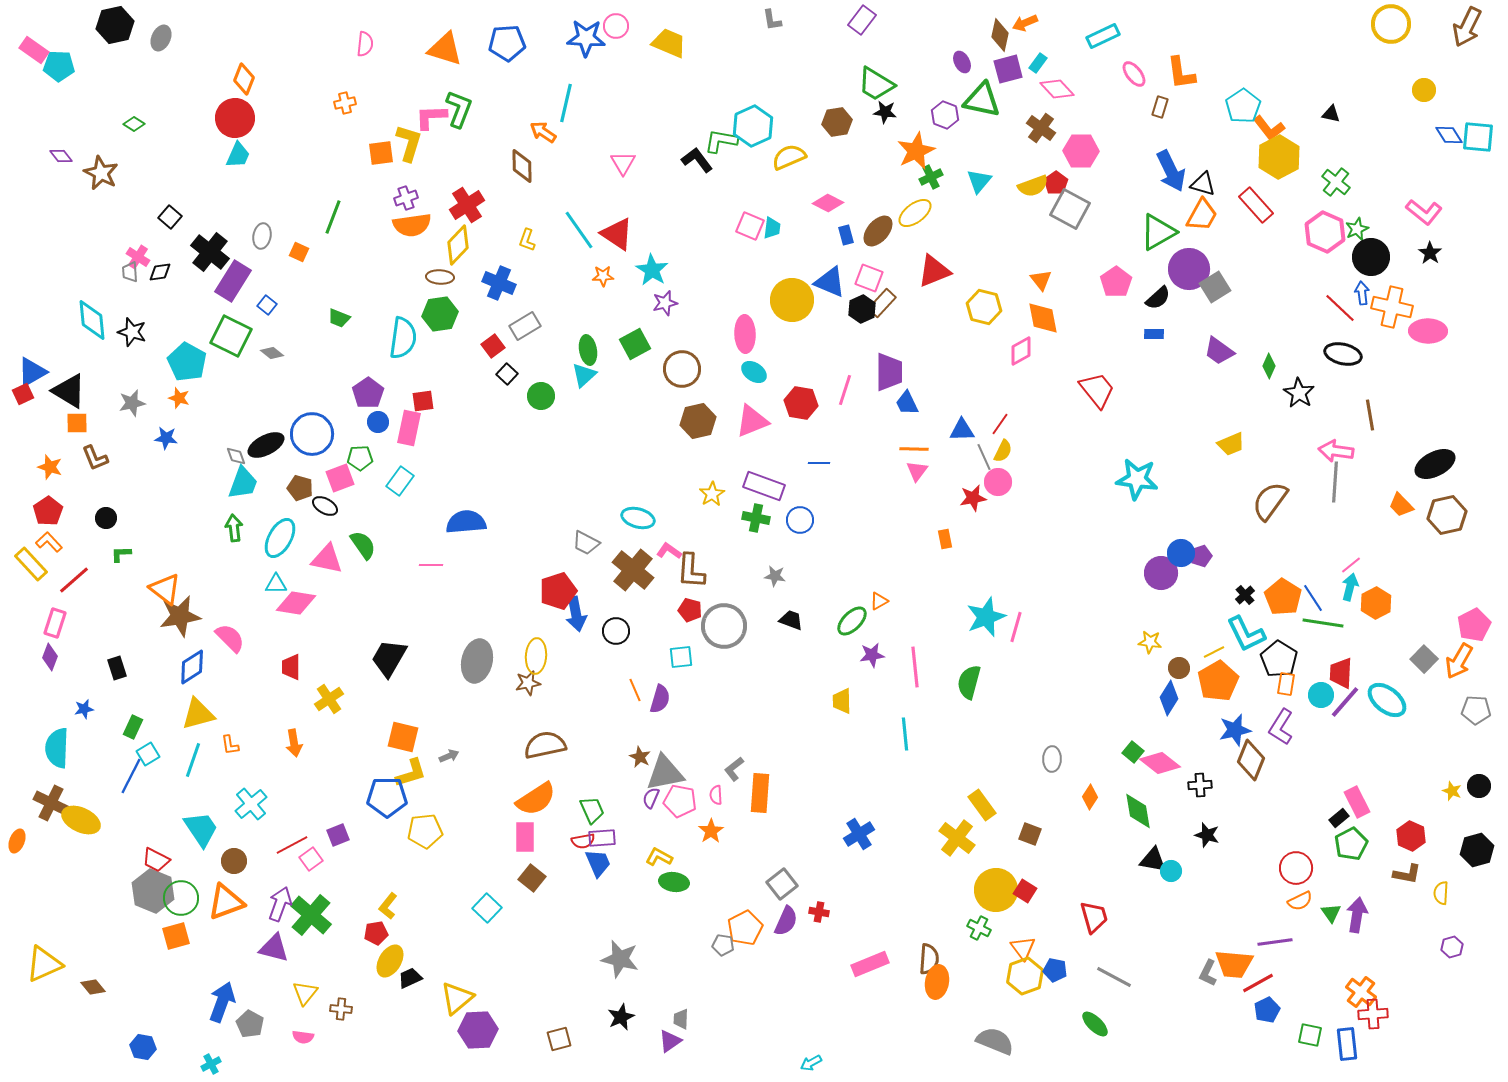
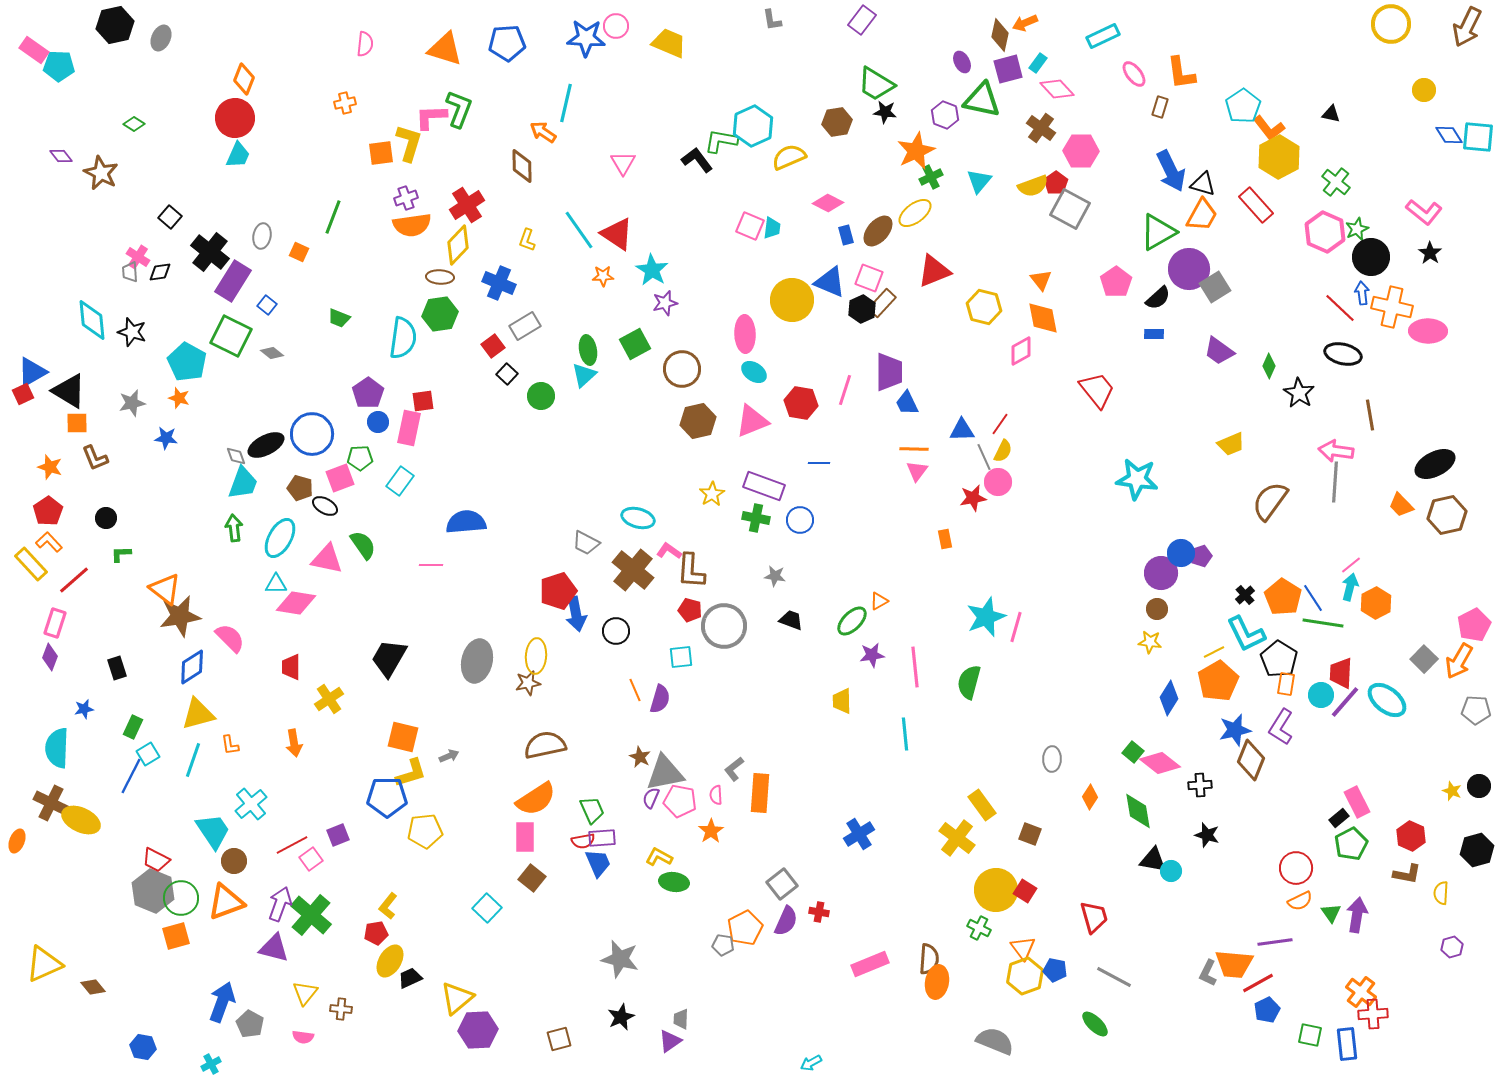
brown circle at (1179, 668): moved 22 px left, 59 px up
cyan trapezoid at (201, 829): moved 12 px right, 2 px down
